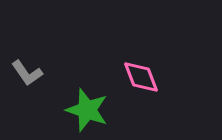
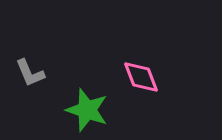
gray L-shape: moved 3 px right; rotated 12 degrees clockwise
